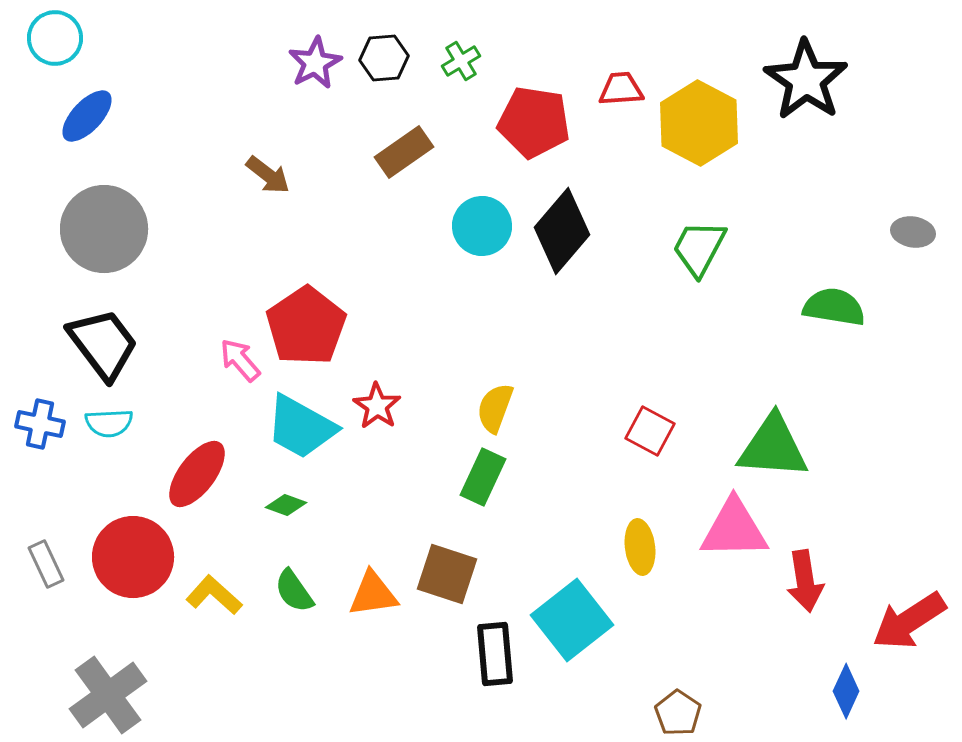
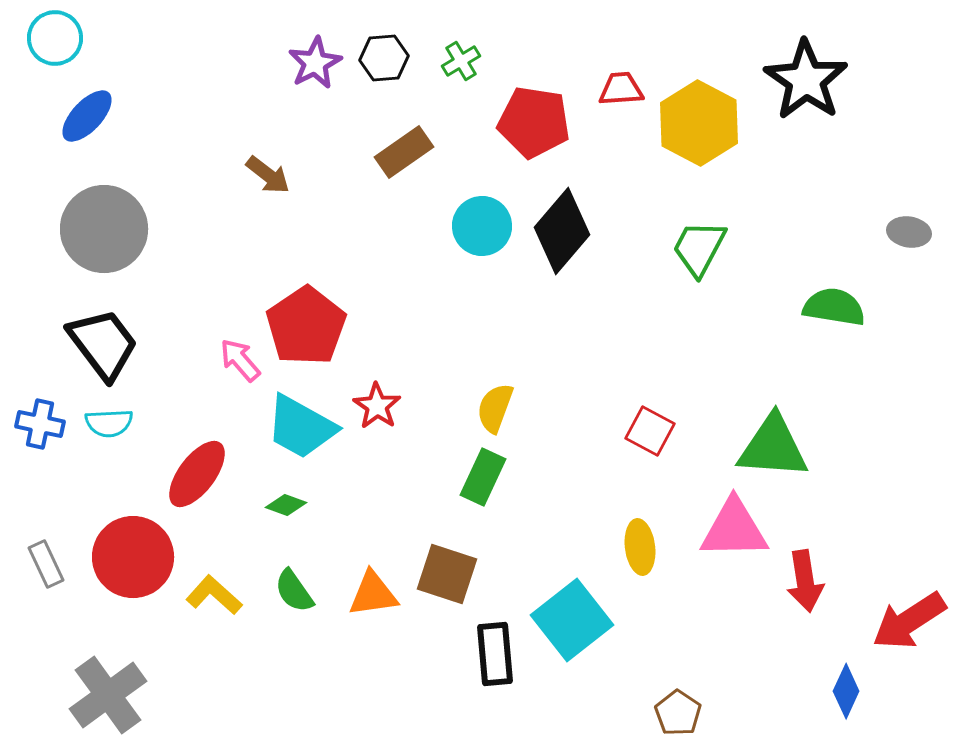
gray ellipse at (913, 232): moved 4 px left
